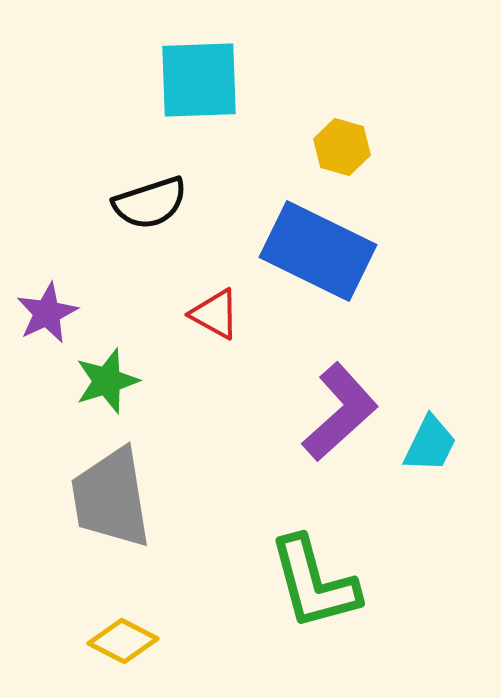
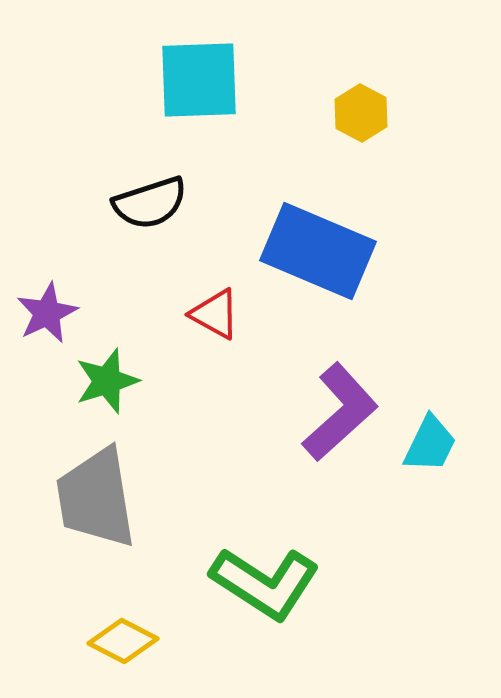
yellow hexagon: moved 19 px right, 34 px up; rotated 12 degrees clockwise
blue rectangle: rotated 3 degrees counterclockwise
gray trapezoid: moved 15 px left
green L-shape: moved 49 px left; rotated 42 degrees counterclockwise
